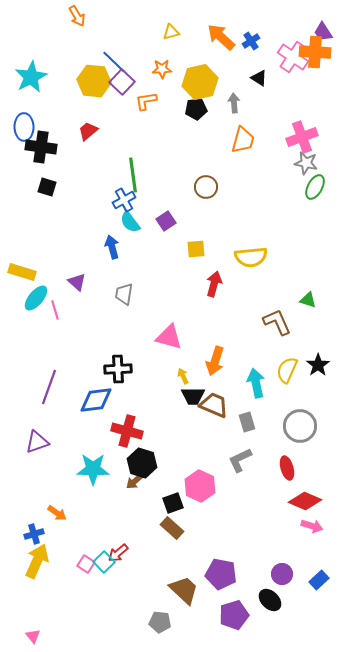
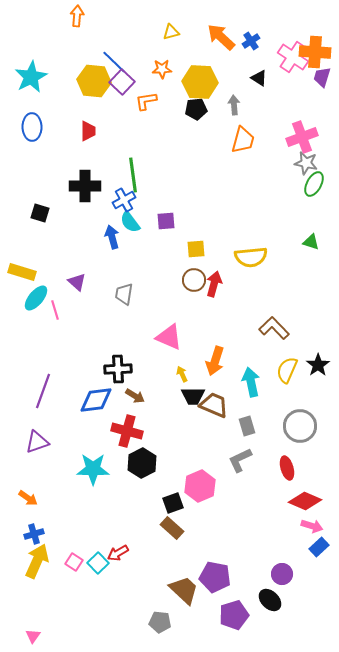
orange arrow at (77, 16): rotated 145 degrees counterclockwise
purple trapezoid at (323, 32): moved 1 px left, 45 px down; rotated 50 degrees clockwise
yellow hexagon at (200, 82): rotated 16 degrees clockwise
gray arrow at (234, 103): moved 2 px down
blue ellipse at (24, 127): moved 8 px right
red trapezoid at (88, 131): rotated 130 degrees clockwise
black cross at (41, 147): moved 44 px right, 39 px down; rotated 8 degrees counterclockwise
black square at (47, 187): moved 7 px left, 26 px down
brown circle at (206, 187): moved 12 px left, 93 px down
green ellipse at (315, 187): moved 1 px left, 3 px up
purple square at (166, 221): rotated 30 degrees clockwise
blue arrow at (112, 247): moved 10 px up
green triangle at (308, 300): moved 3 px right, 58 px up
brown L-shape at (277, 322): moved 3 px left, 6 px down; rotated 20 degrees counterclockwise
pink triangle at (169, 337): rotated 8 degrees clockwise
yellow arrow at (183, 376): moved 1 px left, 2 px up
cyan arrow at (256, 383): moved 5 px left, 1 px up
purple line at (49, 387): moved 6 px left, 4 px down
gray rectangle at (247, 422): moved 4 px down
black hexagon at (142, 463): rotated 16 degrees clockwise
brown arrow at (135, 481): moved 85 px up; rotated 108 degrees counterclockwise
pink hexagon at (200, 486): rotated 12 degrees clockwise
orange arrow at (57, 513): moved 29 px left, 15 px up
red arrow at (118, 553): rotated 10 degrees clockwise
cyan square at (104, 562): moved 6 px left, 1 px down
pink square at (86, 564): moved 12 px left, 2 px up
purple pentagon at (221, 574): moved 6 px left, 3 px down
blue rectangle at (319, 580): moved 33 px up
pink triangle at (33, 636): rotated 14 degrees clockwise
